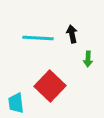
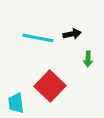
black arrow: rotated 90 degrees clockwise
cyan line: rotated 8 degrees clockwise
